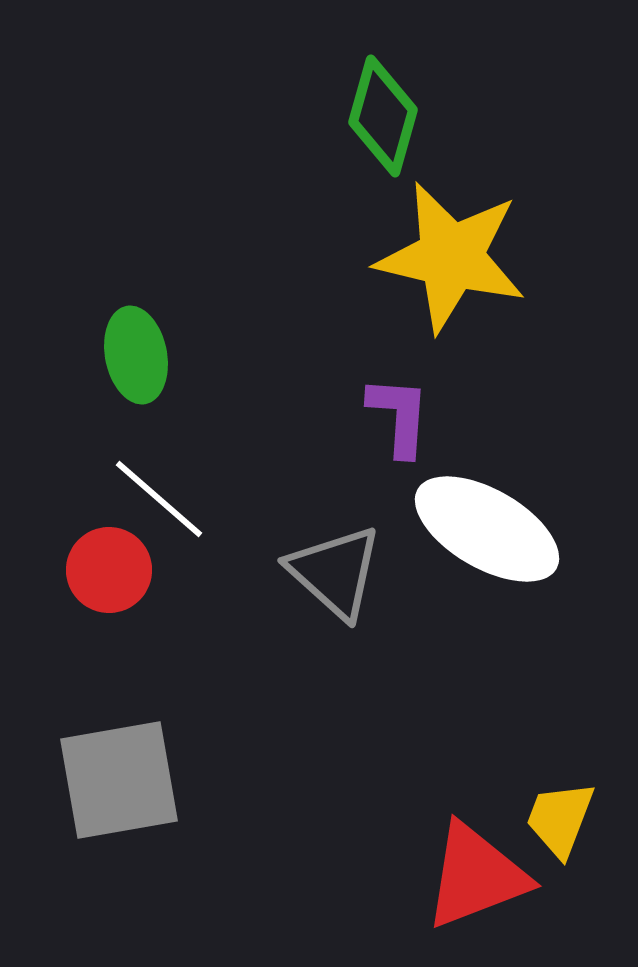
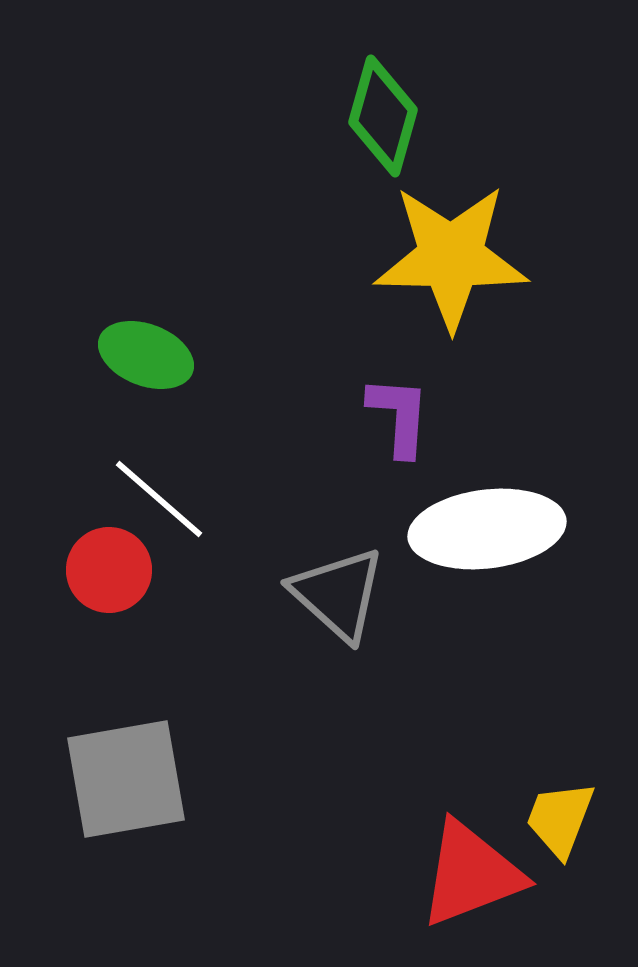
yellow star: rotated 12 degrees counterclockwise
green ellipse: moved 10 px right; rotated 58 degrees counterclockwise
white ellipse: rotated 37 degrees counterclockwise
gray triangle: moved 3 px right, 22 px down
gray square: moved 7 px right, 1 px up
red triangle: moved 5 px left, 2 px up
